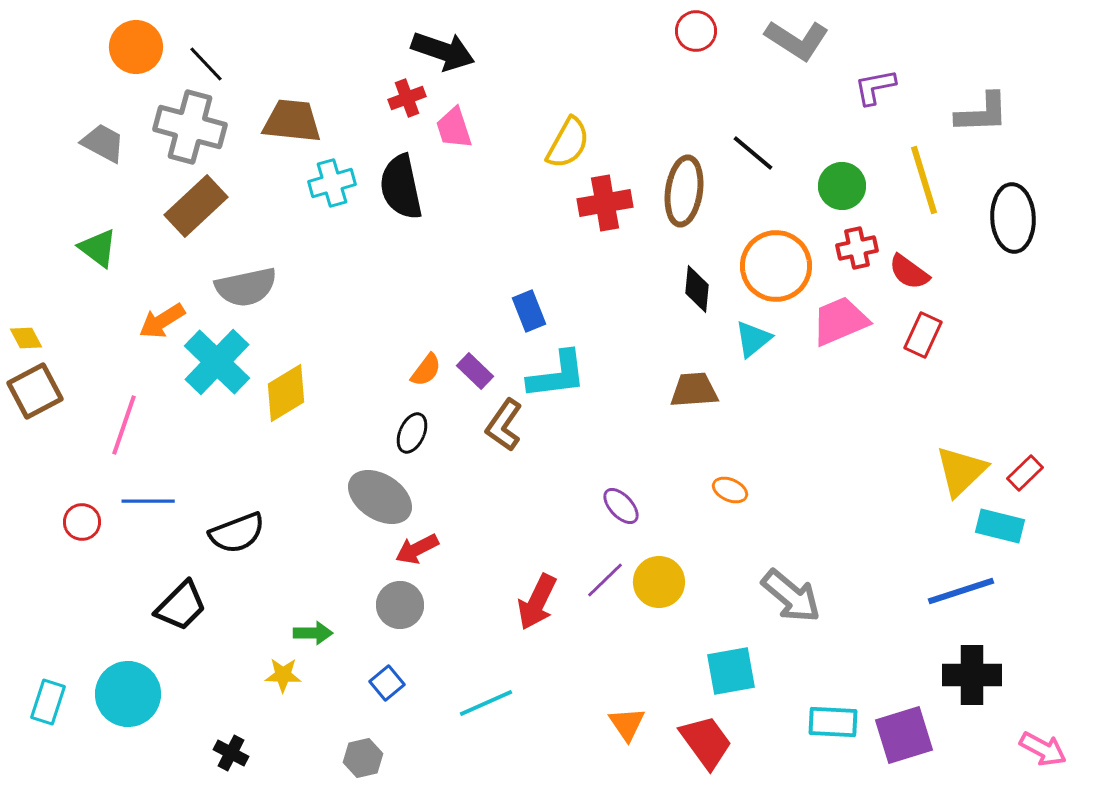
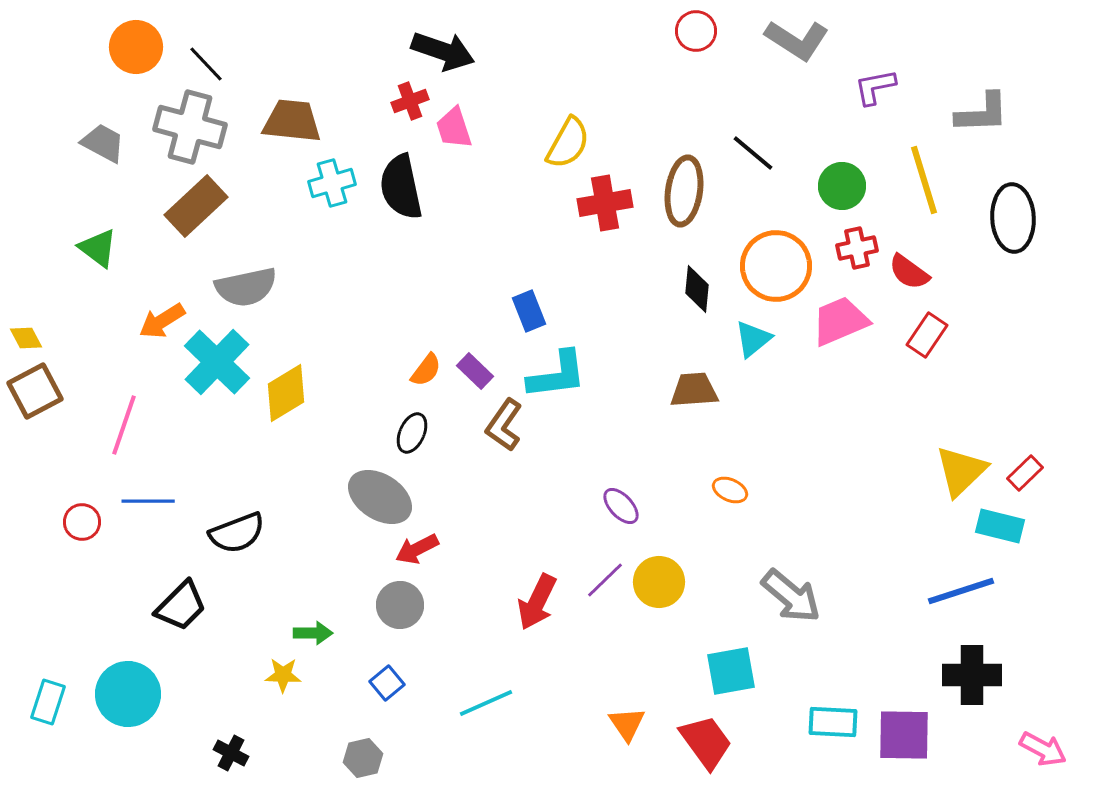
red cross at (407, 98): moved 3 px right, 3 px down
red rectangle at (923, 335): moved 4 px right; rotated 9 degrees clockwise
purple square at (904, 735): rotated 18 degrees clockwise
